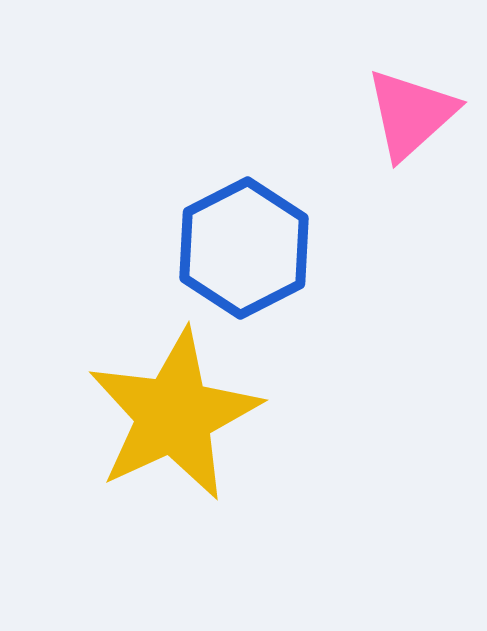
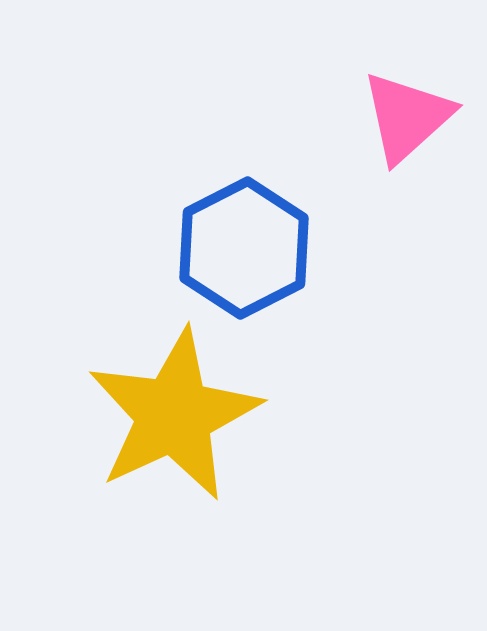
pink triangle: moved 4 px left, 3 px down
